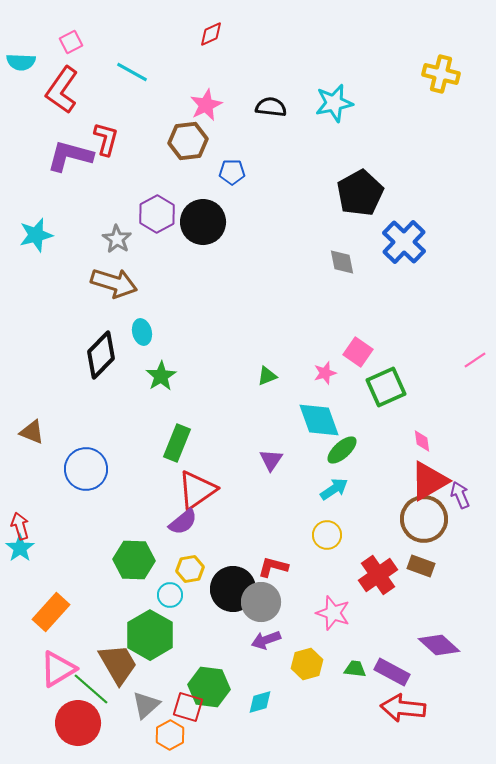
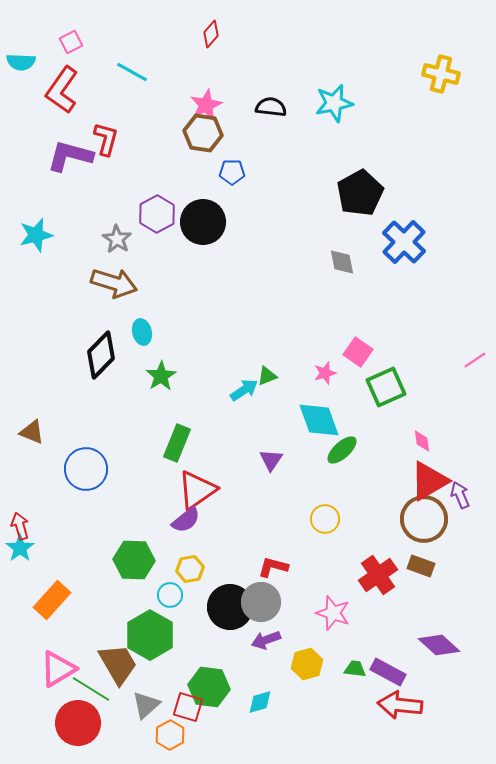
red diamond at (211, 34): rotated 24 degrees counterclockwise
brown hexagon at (188, 141): moved 15 px right, 8 px up; rotated 15 degrees clockwise
cyan arrow at (334, 489): moved 90 px left, 99 px up
purple semicircle at (183, 522): moved 3 px right, 2 px up
yellow circle at (327, 535): moved 2 px left, 16 px up
black circle at (233, 589): moved 3 px left, 18 px down
orange rectangle at (51, 612): moved 1 px right, 12 px up
purple rectangle at (392, 672): moved 4 px left
green line at (91, 689): rotated 9 degrees counterclockwise
red arrow at (403, 708): moved 3 px left, 3 px up
